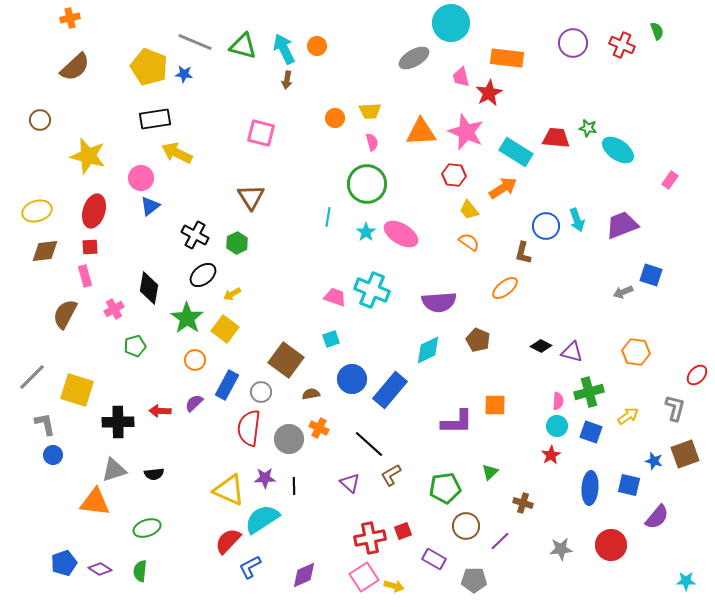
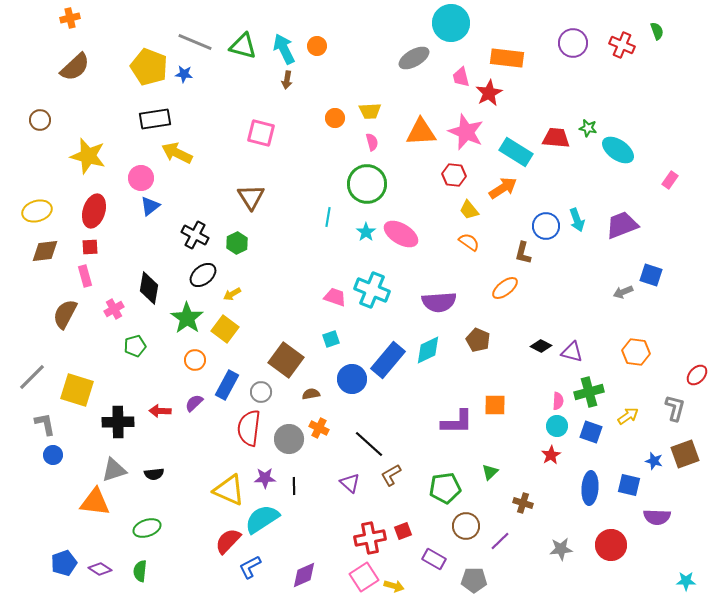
blue rectangle at (390, 390): moved 2 px left, 30 px up
purple semicircle at (657, 517): rotated 52 degrees clockwise
